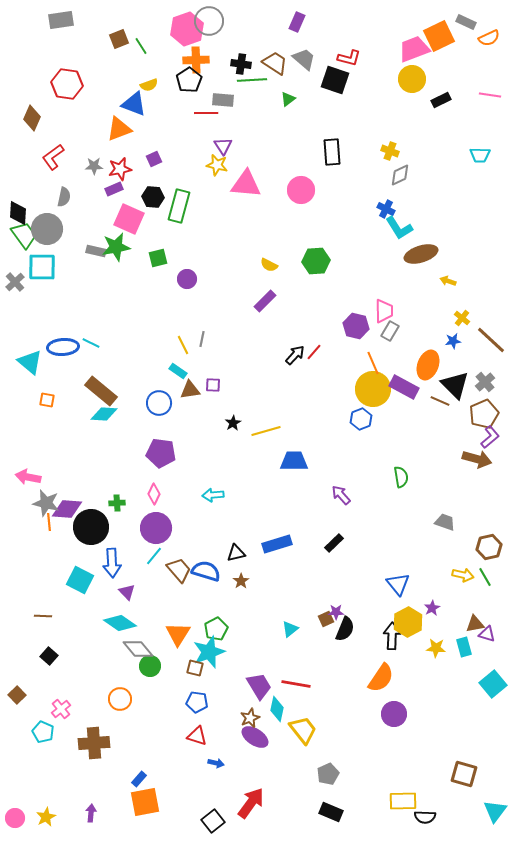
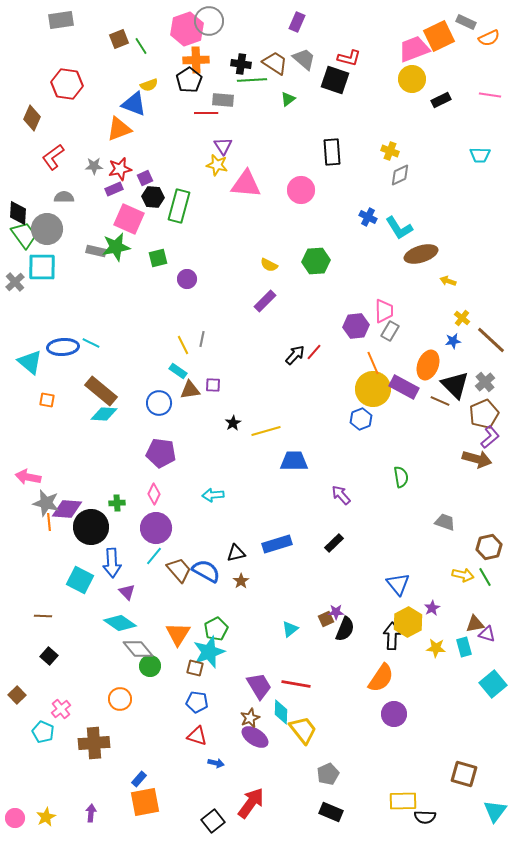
purple square at (154, 159): moved 9 px left, 19 px down
gray semicircle at (64, 197): rotated 102 degrees counterclockwise
blue cross at (386, 209): moved 18 px left, 8 px down
purple hexagon at (356, 326): rotated 20 degrees counterclockwise
blue semicircle at (206, 571): rotated 12 degrees clockwise
cyan diamond at (277, 709): moved 4 px right, 3 px down; rotated 10 degrees counterclockwise
